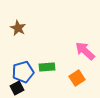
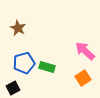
green rectangle: rotated 21 degrees clockwise
blue pentagon: moved 1 px right, 9 px up
orange square: moved 6 px right
black square: moved 4 px left
